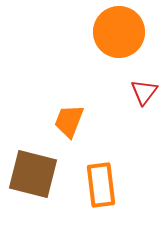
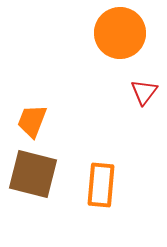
orange circle: moved 1 px right, 1 px down
orange trapezoid: moved 37 px left
orange rectangle: rotated 12 degrees clockwise
